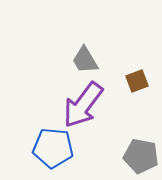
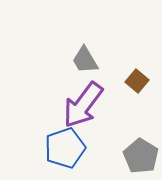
brown square: rotated 30 degrees counterclockwise
blue pentagon: moved 12 px right; rotated 24 degrees counterclockwise
gray pentagon: rotated 20 degrees clockwise
